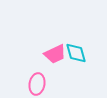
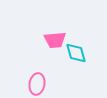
pink trapezoid: moved 14 px up; rotated 20 degrees clockwise
